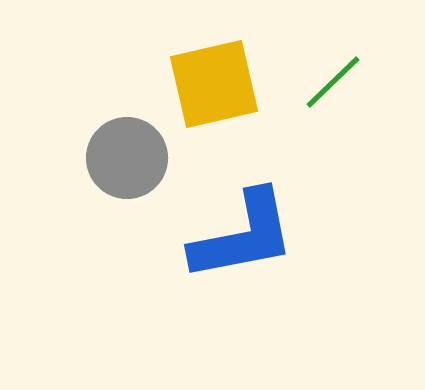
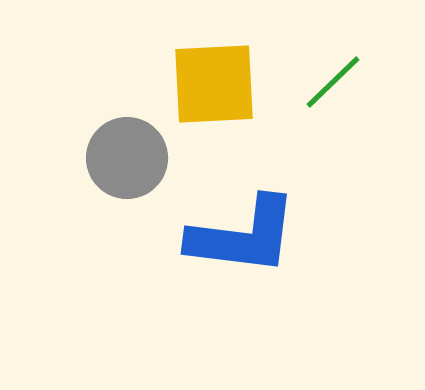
yellow square: rotated 10 degrees clockwise
blue L-shape: rotated 18 degrees clockwise
